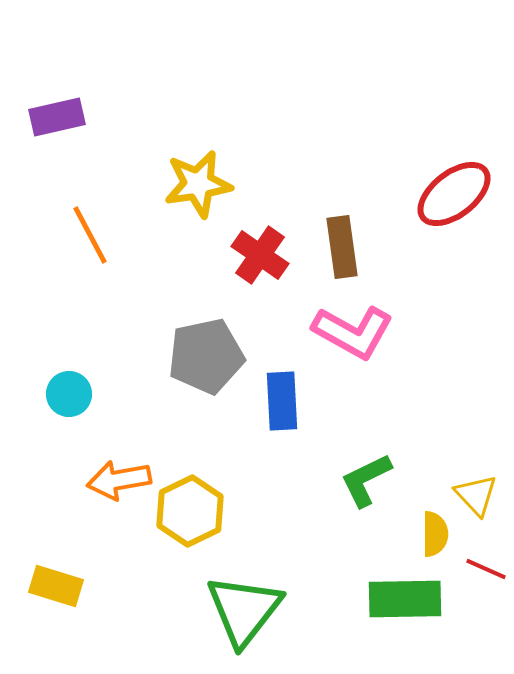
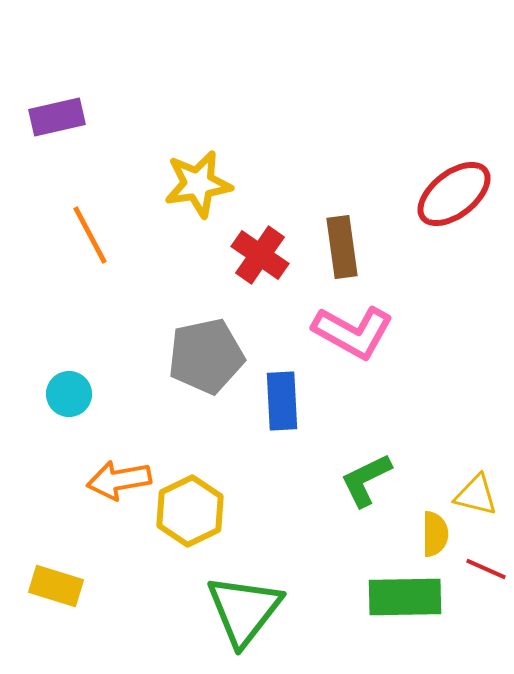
yellow triangle: rotated 33 degrees counterclockwise
green rectangle: moved 2 px up
